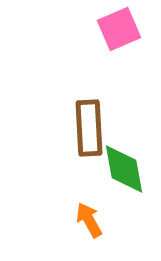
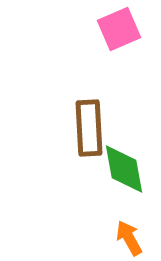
orange arrow: moved 40 px right, 18 px down
